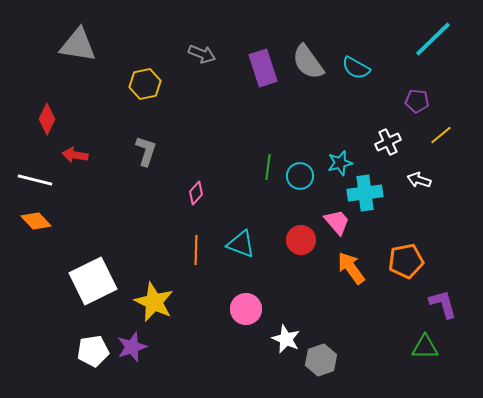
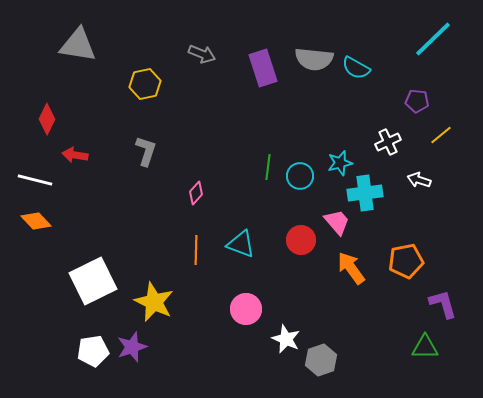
gray semicircle: moved 6 px right, 3 px up; rotated 48 degrees counterclockwise
